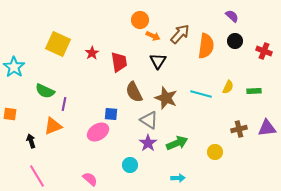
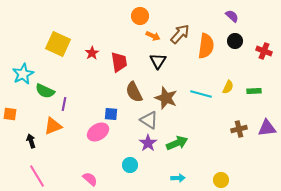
orange circle: moved 4 px up
cyan star: moved 9 px right, 7 px down; rotated 10 degrees clockwise
yellow circle: moved 6 px right, 28 px down
